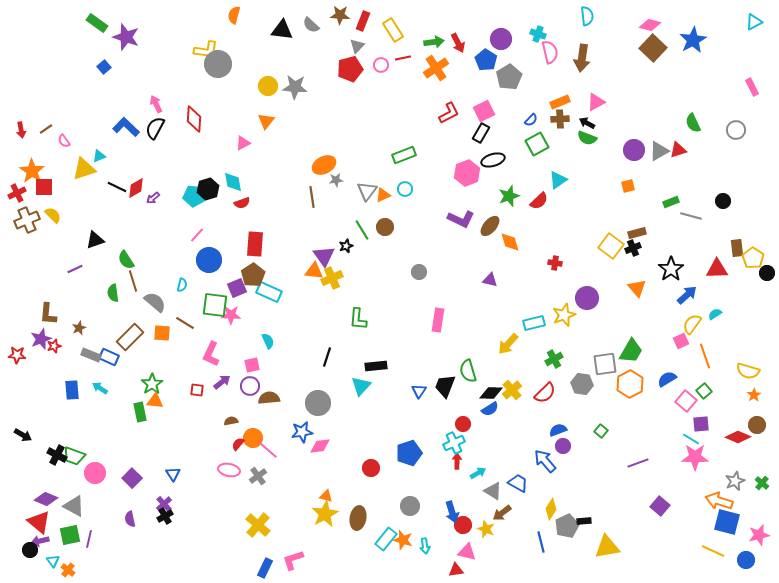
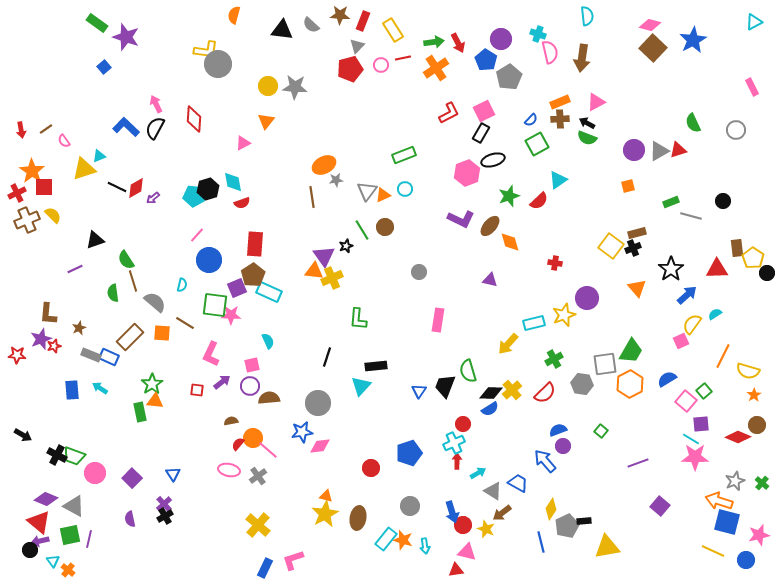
orange line at (705, 356): moved 18 px right; rotated 45 degrees clockwise
